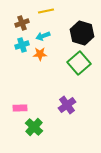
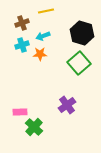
pink rectangle: moved 4 px down
